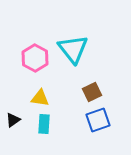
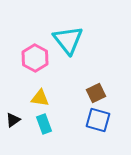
cyan triangle: moved 5 px left, 9 px up
brown square: moved 4 px right, 1 px down
blue square: rotated 35 degrees clockwise
cyan rectangle: rotated 24 degrees counterclockwise
